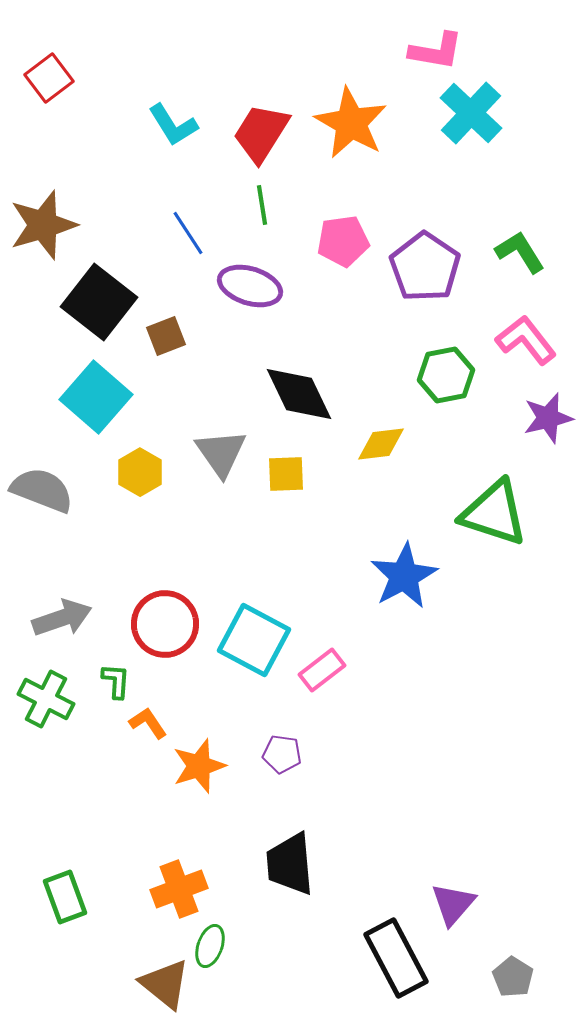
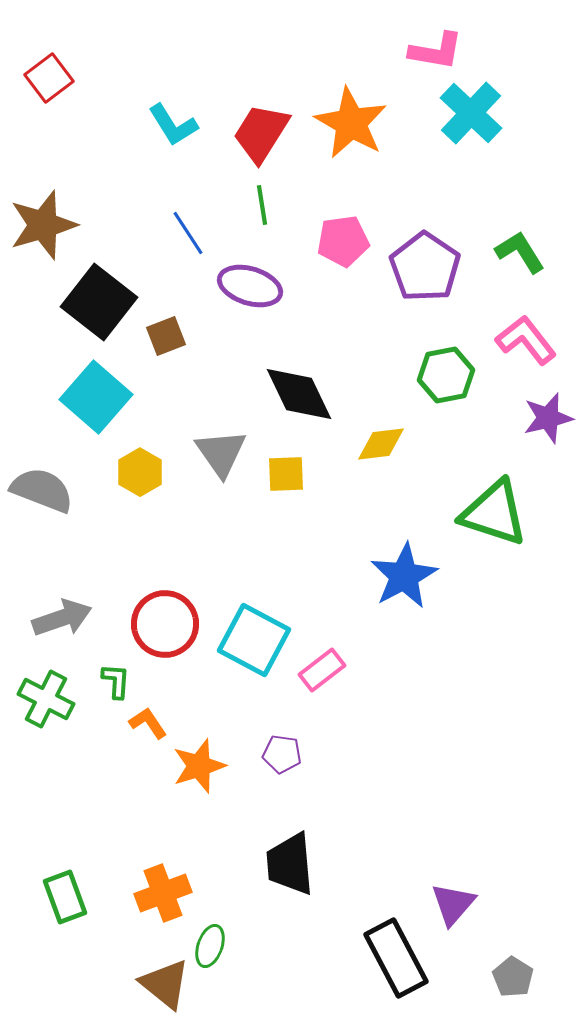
orange cross at (179, 889): moved 16 px left, 4 px down
